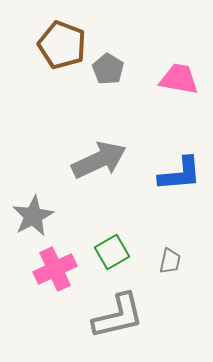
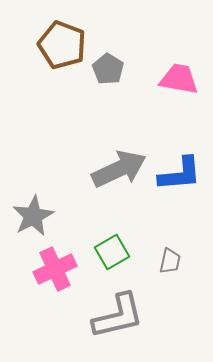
gray arrow: moved 20 px right, 9 px down
